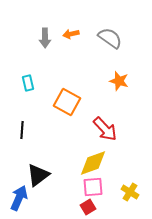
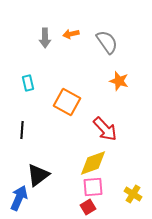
gray semicircle: moved 3 px left, 4 px down; rotated 20 degrees clockwise
yellow cross: moved 3 px right, 2 px down
